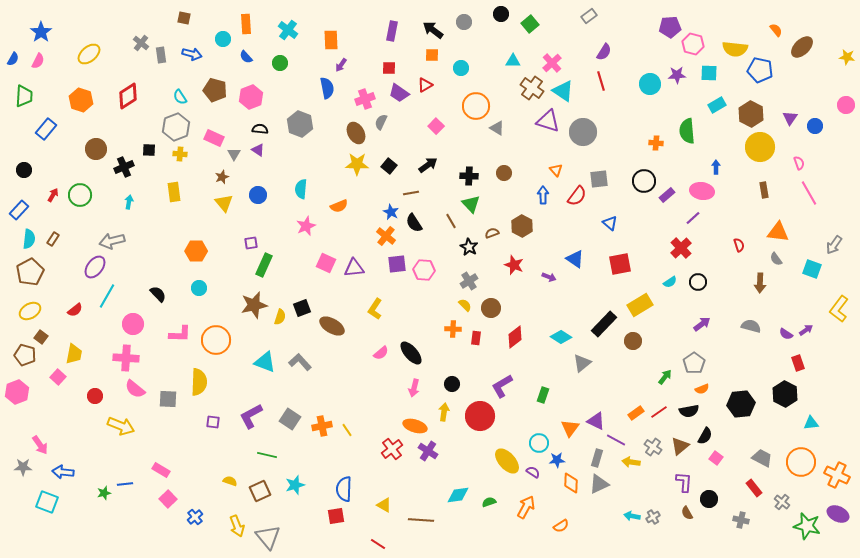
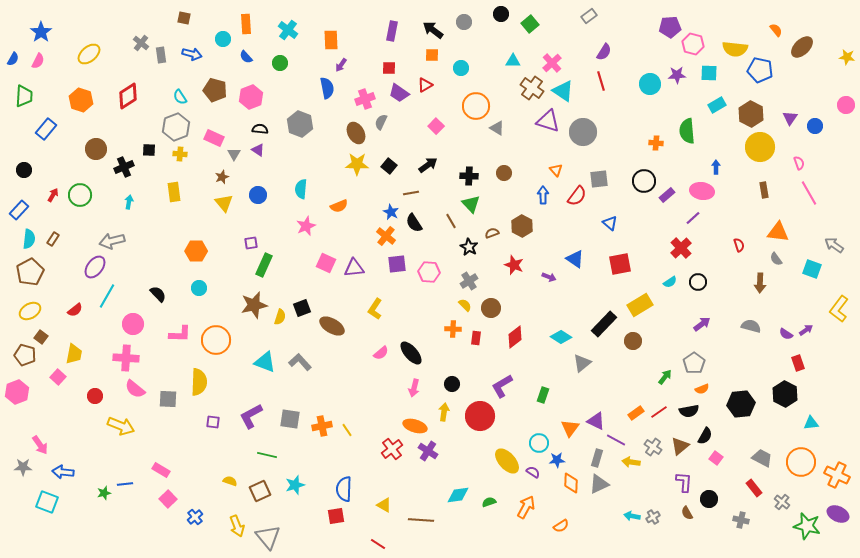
gray arrow at (834, 245): rotated 90 degrees clockwise
pink hexagon at (424, 270): moved 5 px right, 2 px down
gray square at (290, 419): rotated 25 degrees counterclockwise
